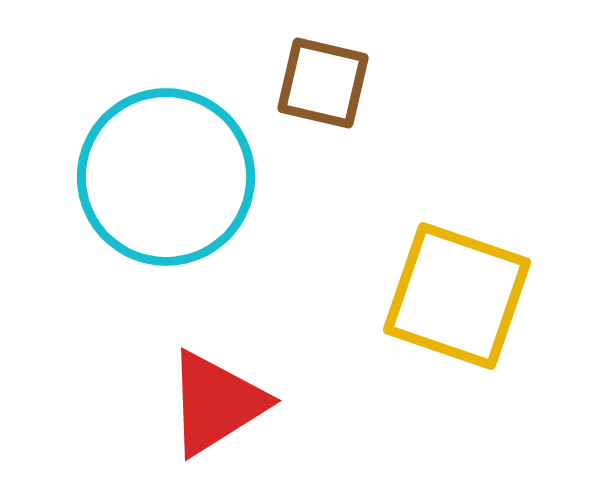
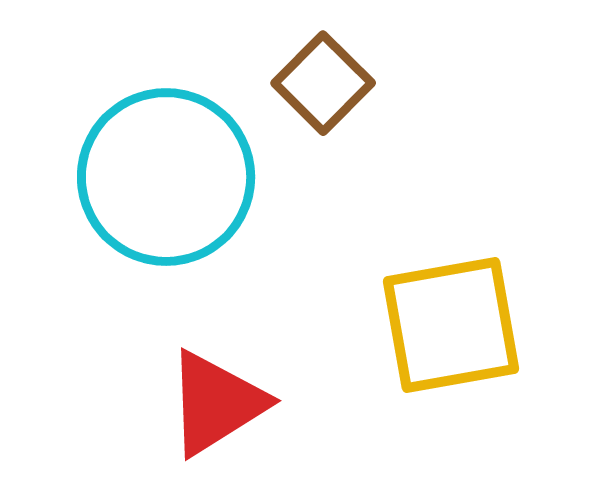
brown square: rotated 32 degrees clockwise
yellow square: moved 6 px left, 29 px down; rotated 29 degrees counterclockwise
